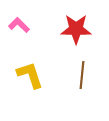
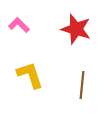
red star: rotated 16 degrees clockwise
brown line: moved 10 px down
